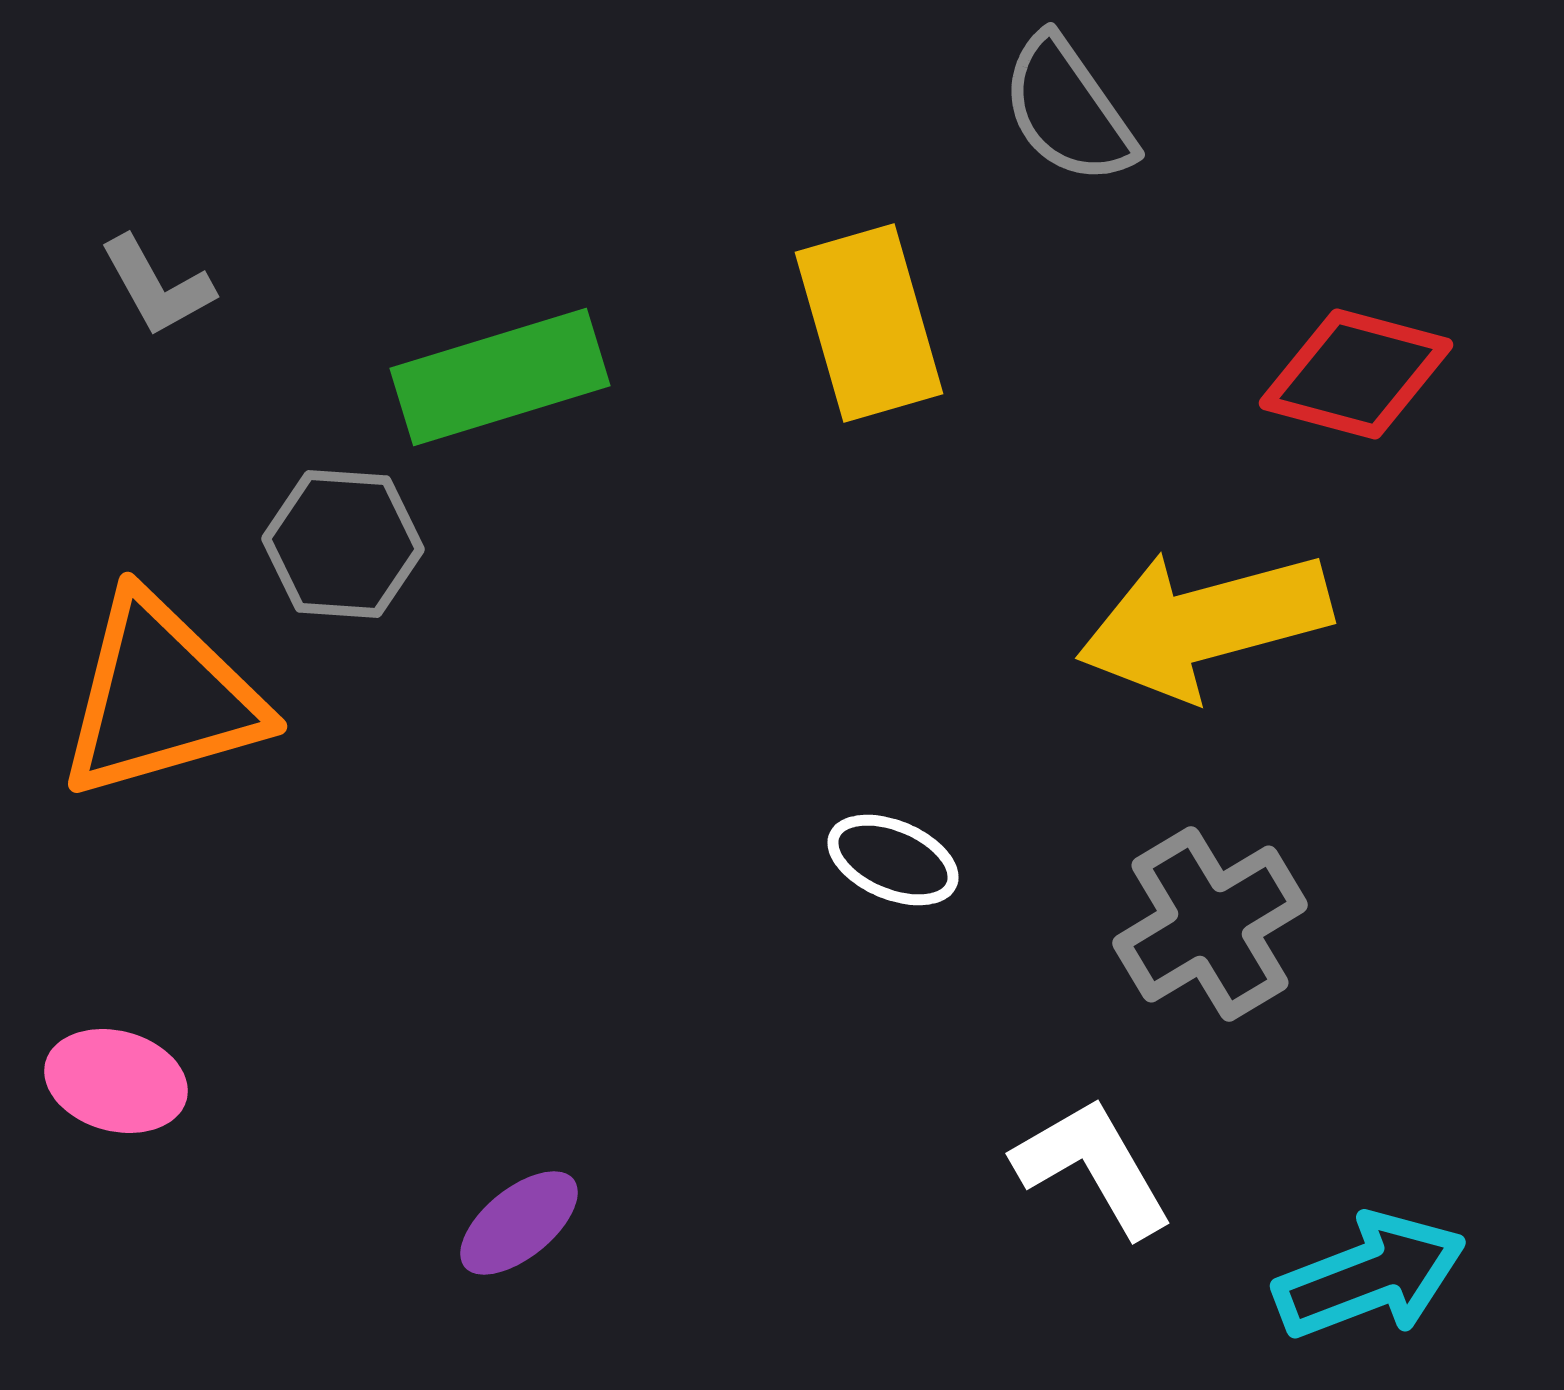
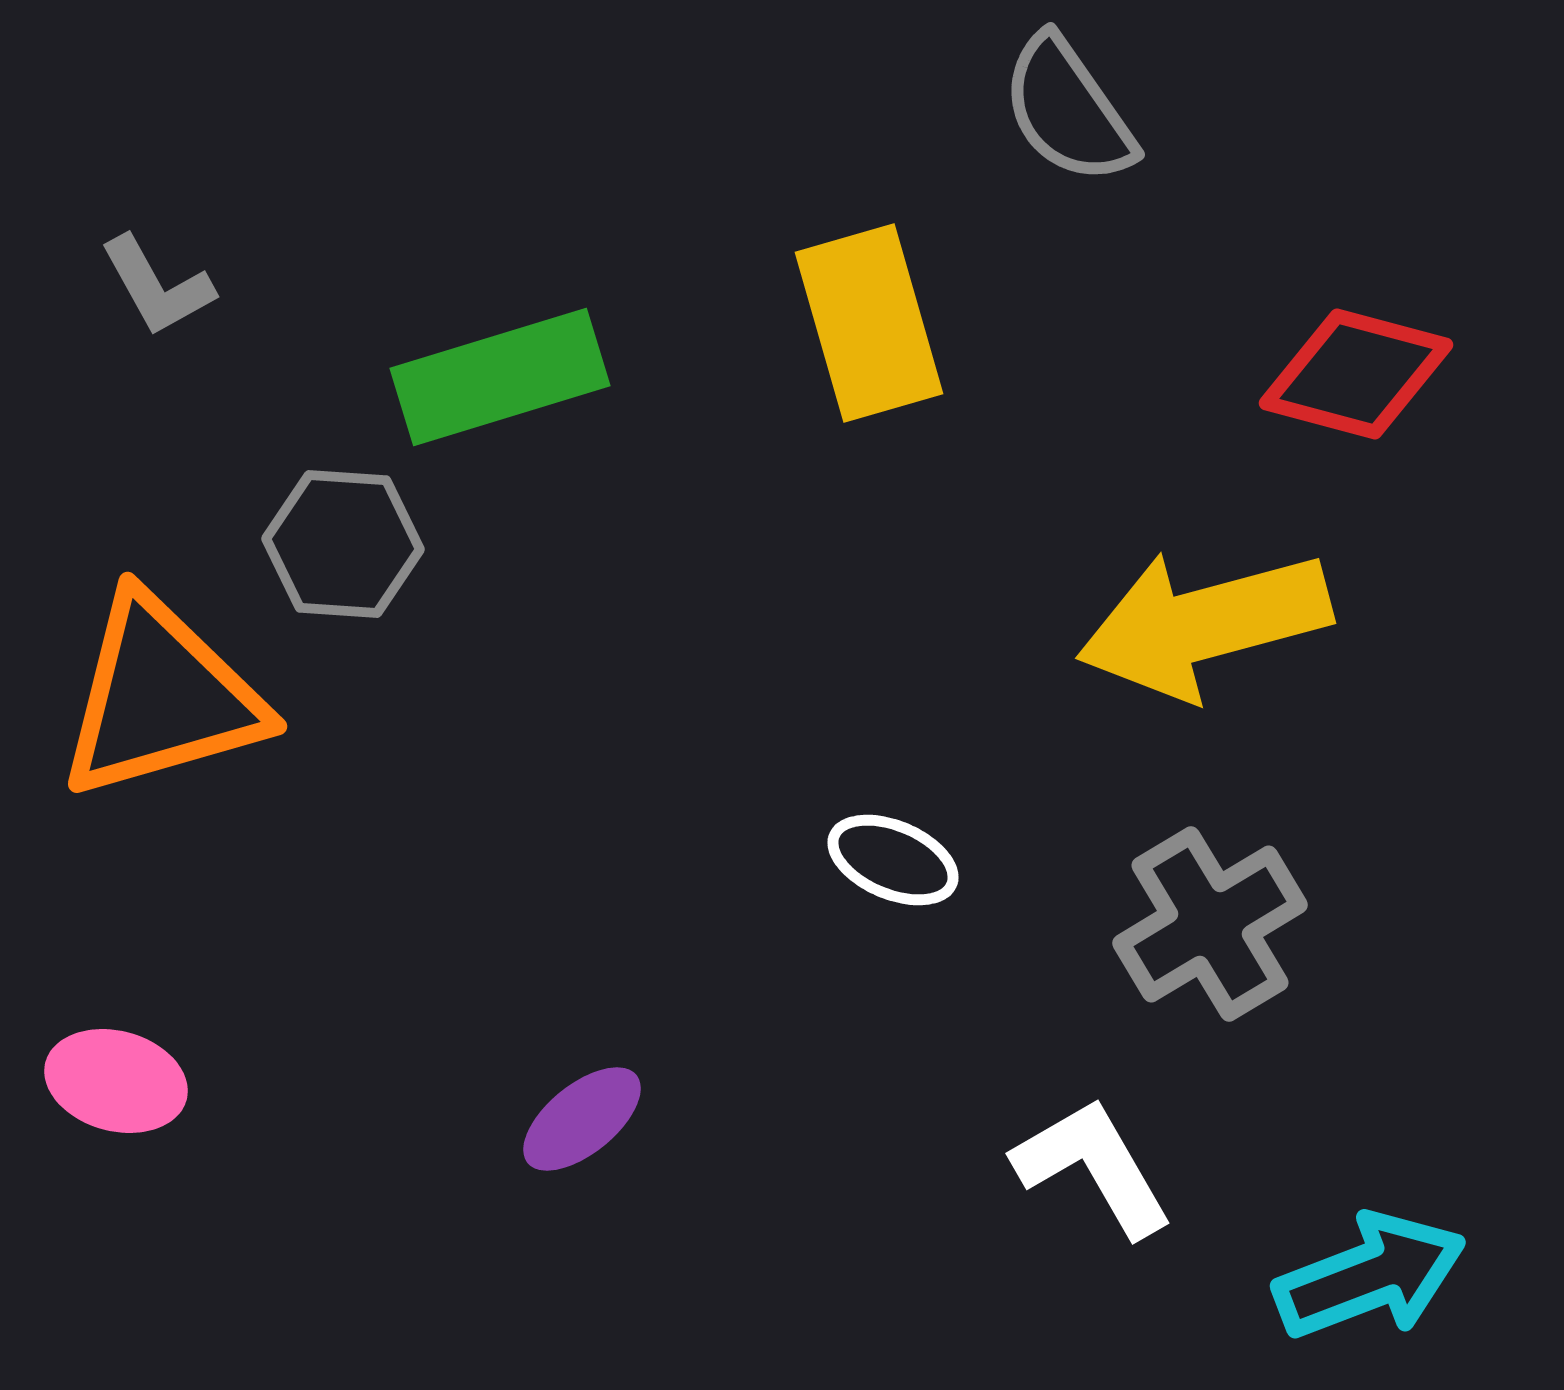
purple ellipse: moved 63 px right, 104 px up
